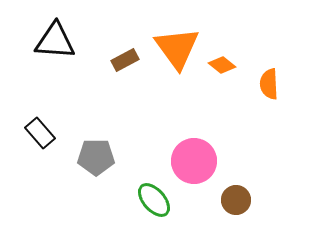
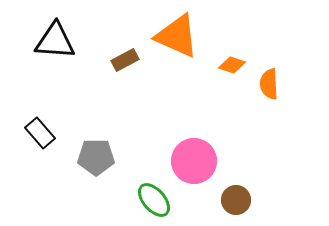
orange triangle: moved 12 px up; rotated 30 degrees counterclockwise
orange diamond: moved 10 px right; rotated 20 degrees counterclockwise
